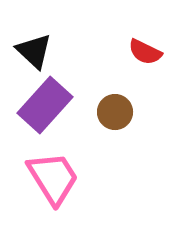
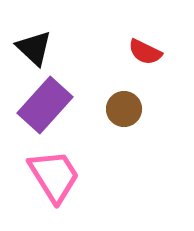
black triangle: moved 3 px up
brown circle: moved 9 px right, 3 px up
pink trapezoid: moved 1 px right, 2 px up
